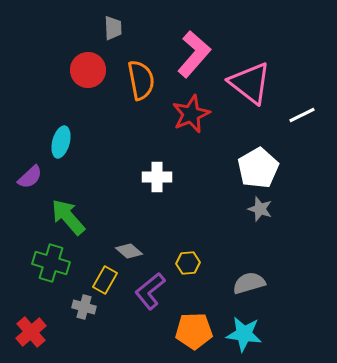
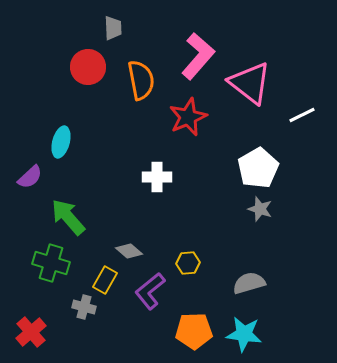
pink L-shape: moved 4 px right, 2 px down
red circle: moved 3 px up
red star: moved 3 px left, 3 px down
